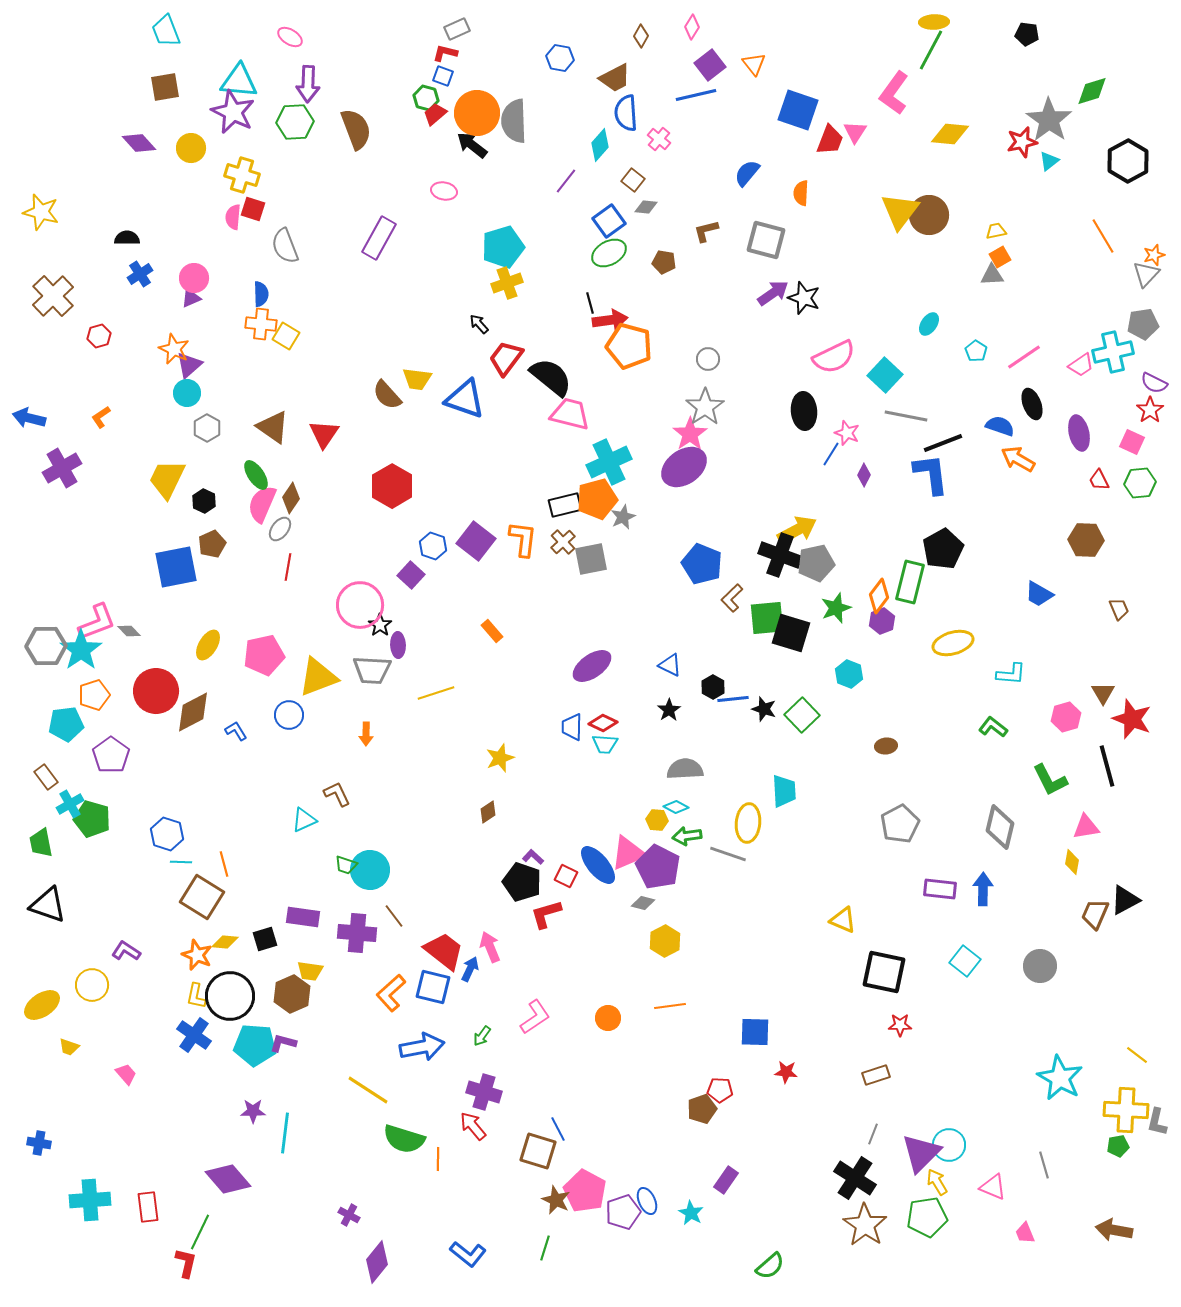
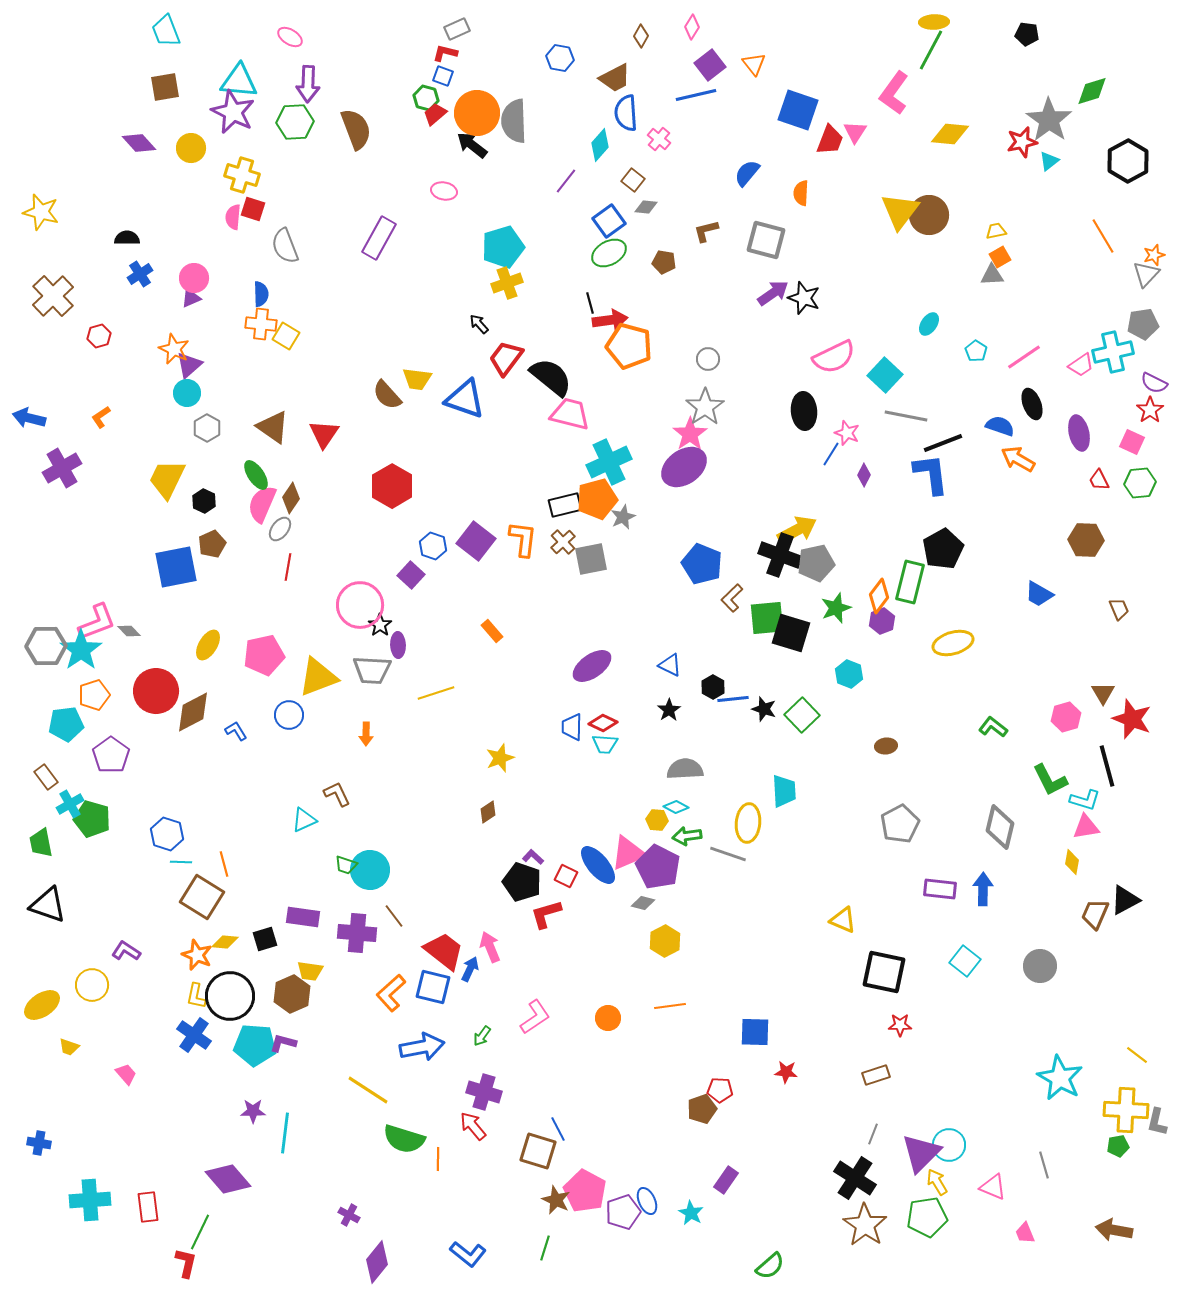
cyan L-shape at (1011, 674): moved 74 px right, 126 px down; rotated 12 degrees clockwise
